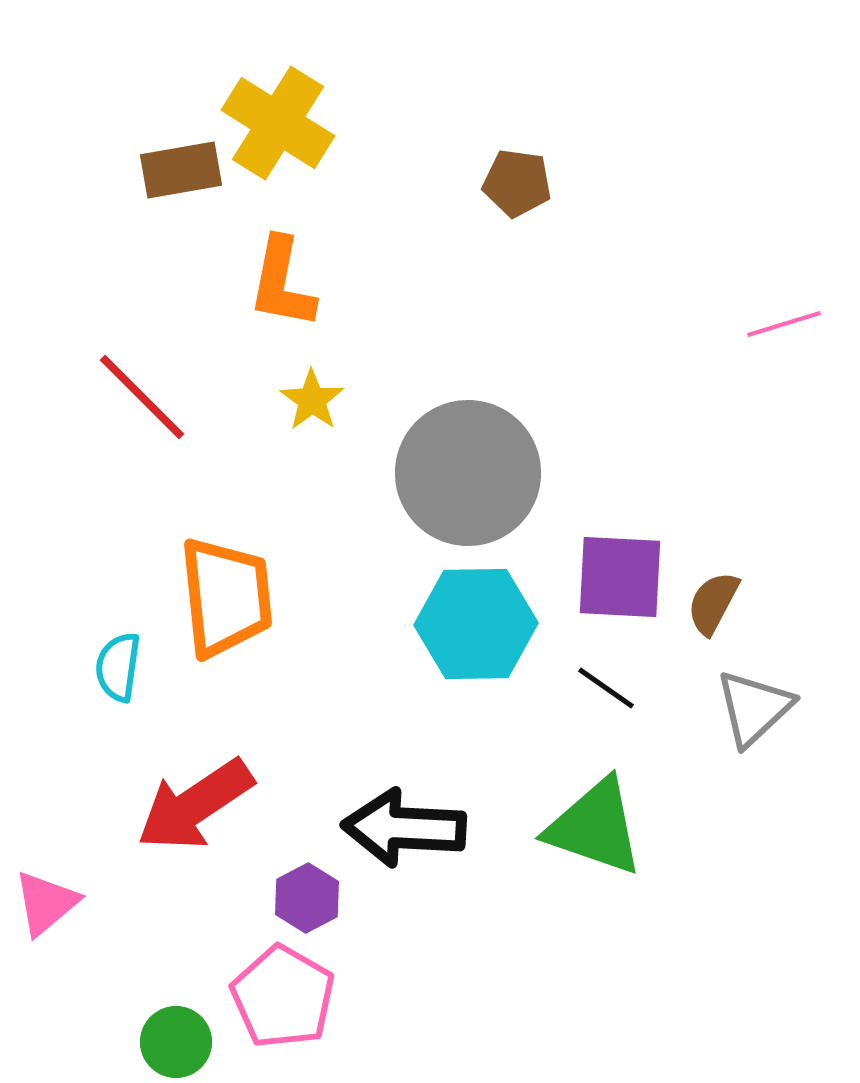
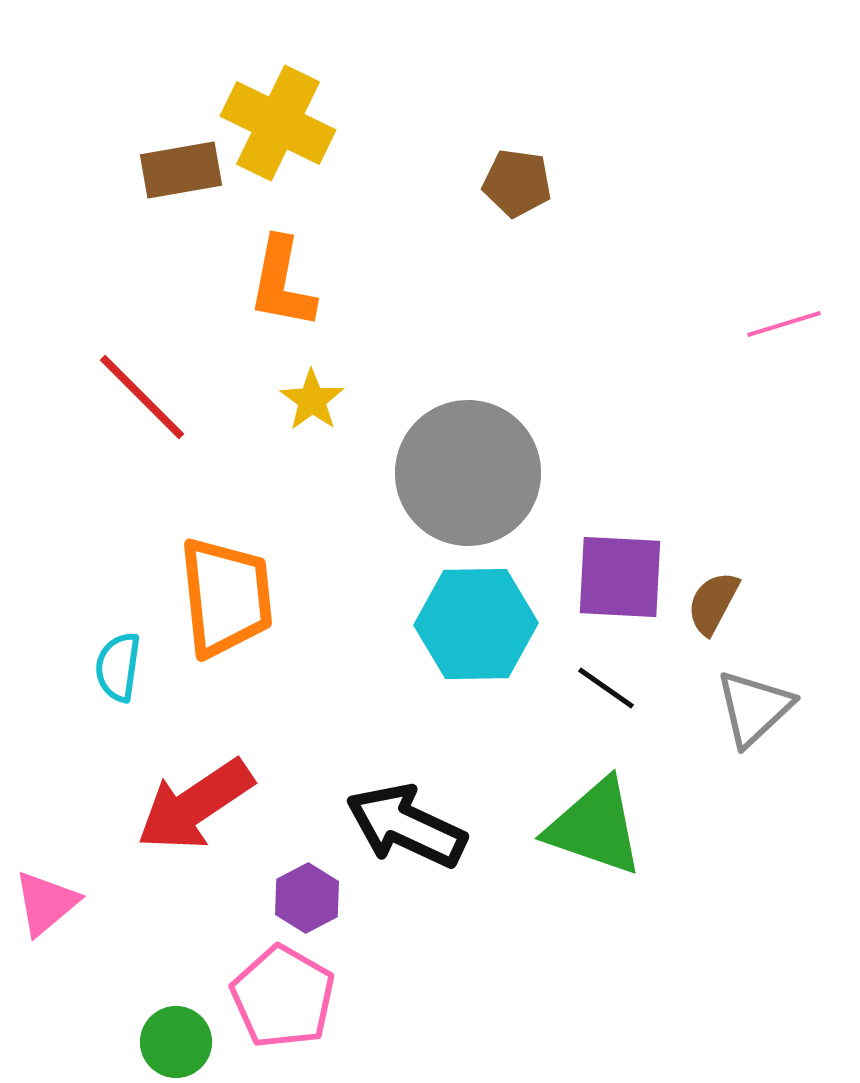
yellow cross: rotated 6 degrees counterclockwise
black arrow: moved 2 px right, 2 px up; rotated 22 degrees clockwise
